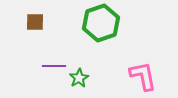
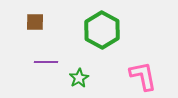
green hexagon: moved 1 px right, 7 px down; rotated 12 degrees counterclockwise
purple line: moved 8 px left, 4 px up
